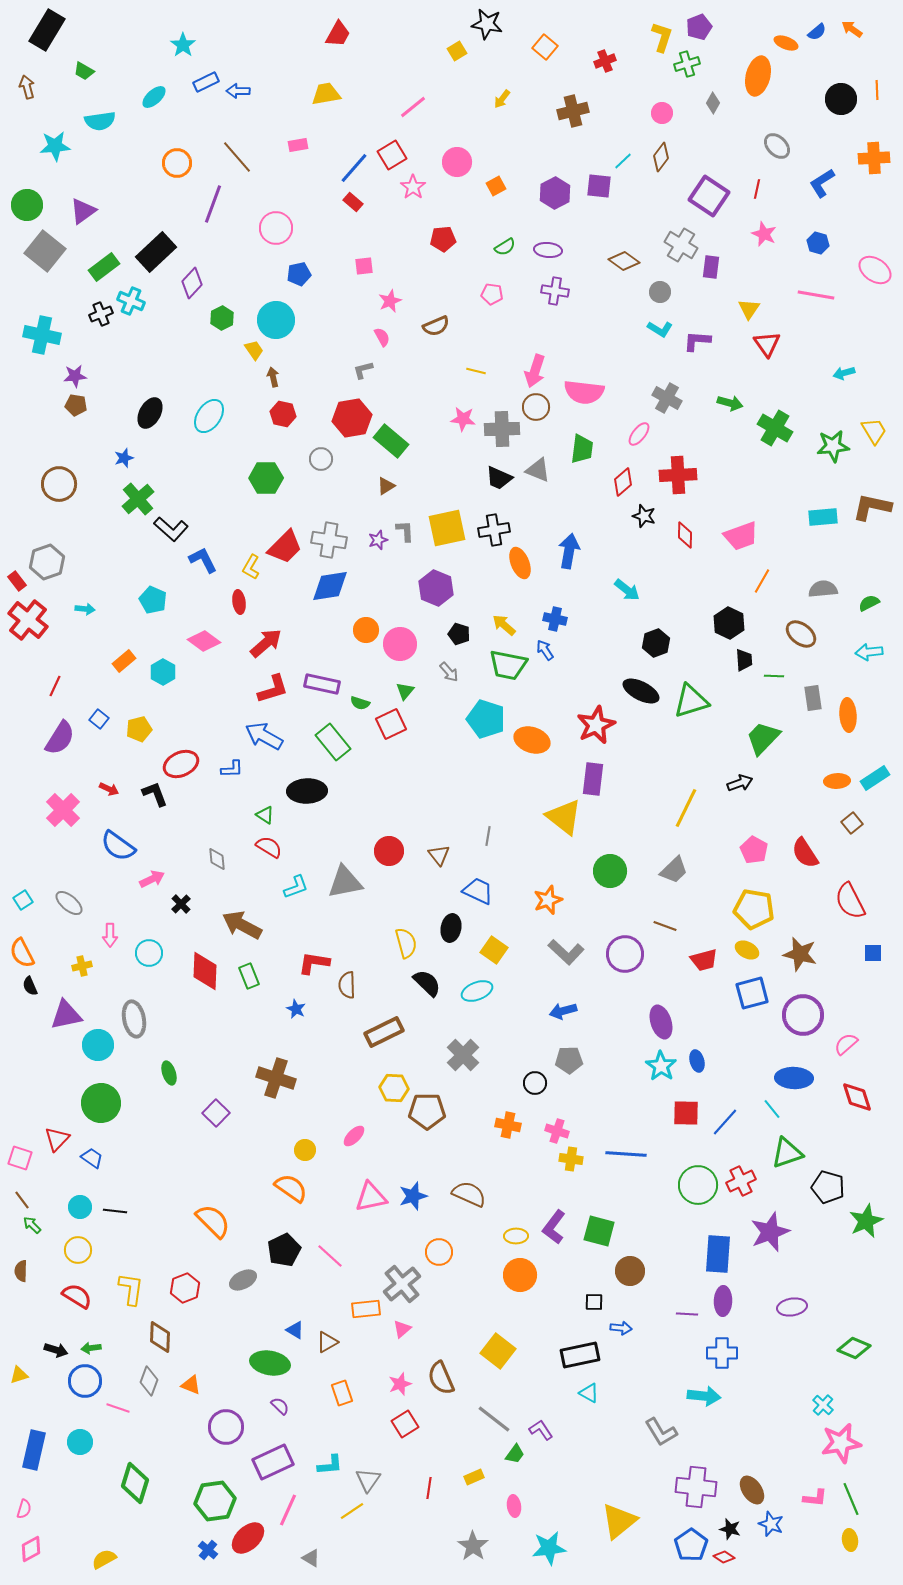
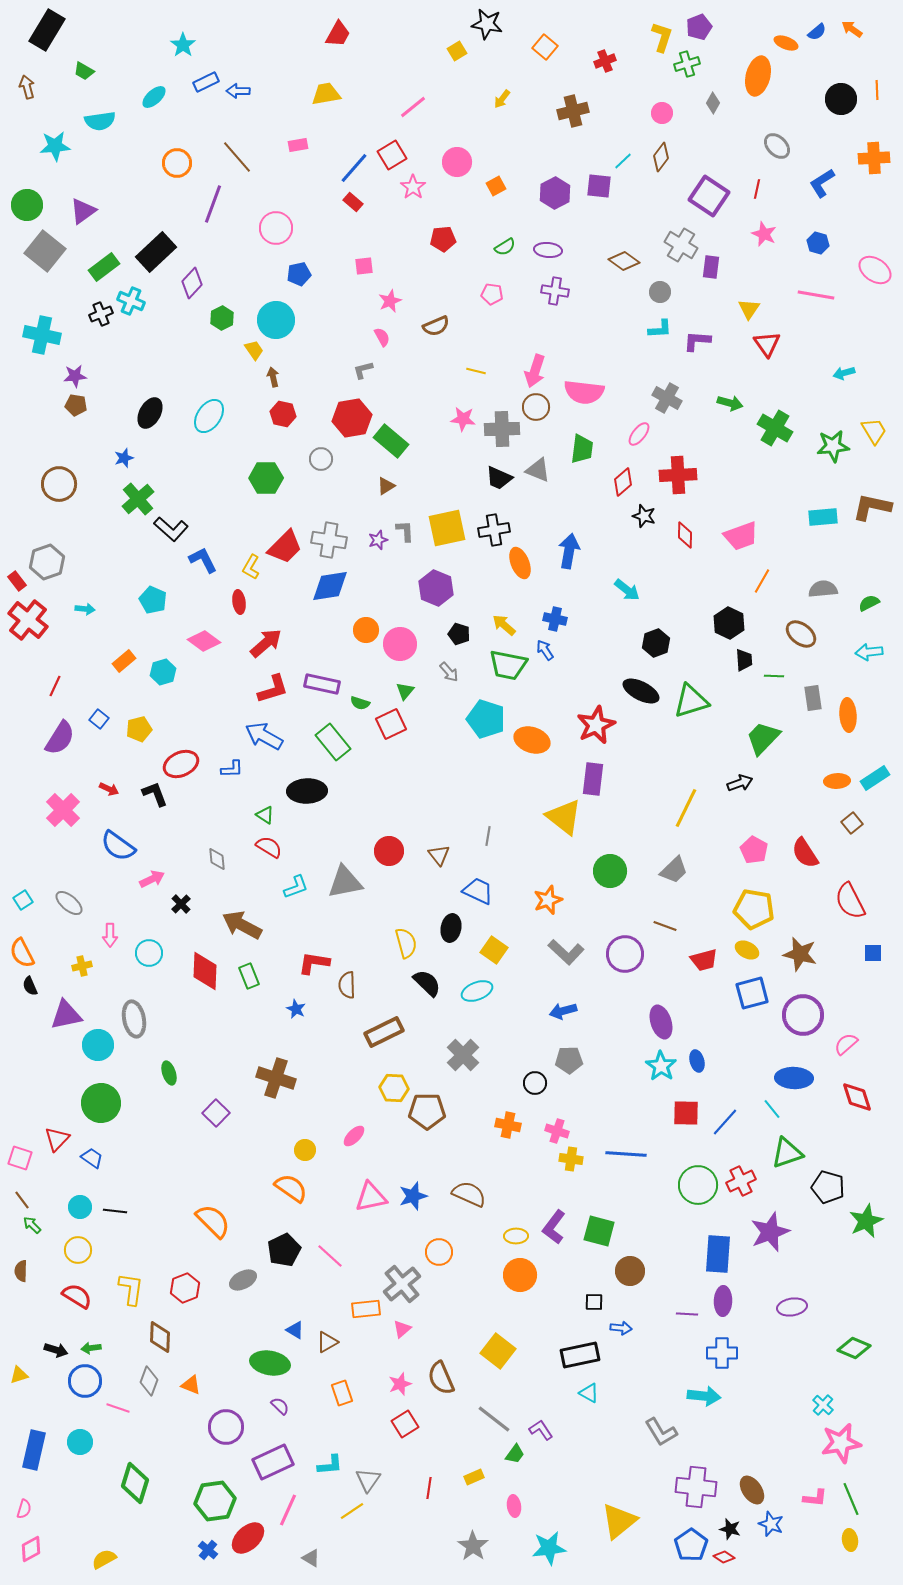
cyan L-shape at (660, 329): rotated 35 degrees counterclockwise
cyan hexagon at (163, 672): rotated 15 degrees clockwise
